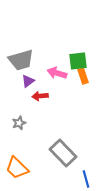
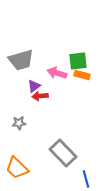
orange rectangle: moved 1 px left, 1 px up; rotated 56 degrees counterclockwise
purple triangle: moved 6 px right, 5 px down
gray star: rotated 16 degrees clockwise
